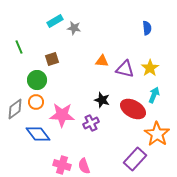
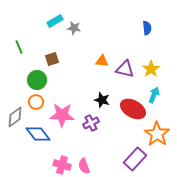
yellow star: moved 1 px right, 1 px down
gray diamond: moved 8 px down
